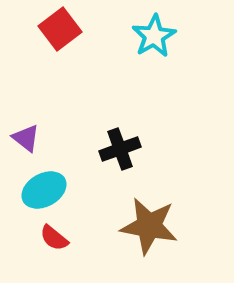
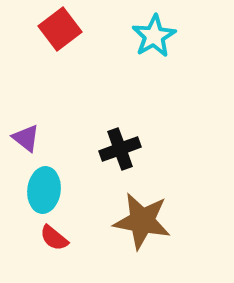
cyan ellipse: rotated 54 degrees counterclockwise
brown star: moved 7 px left, 5 px up
